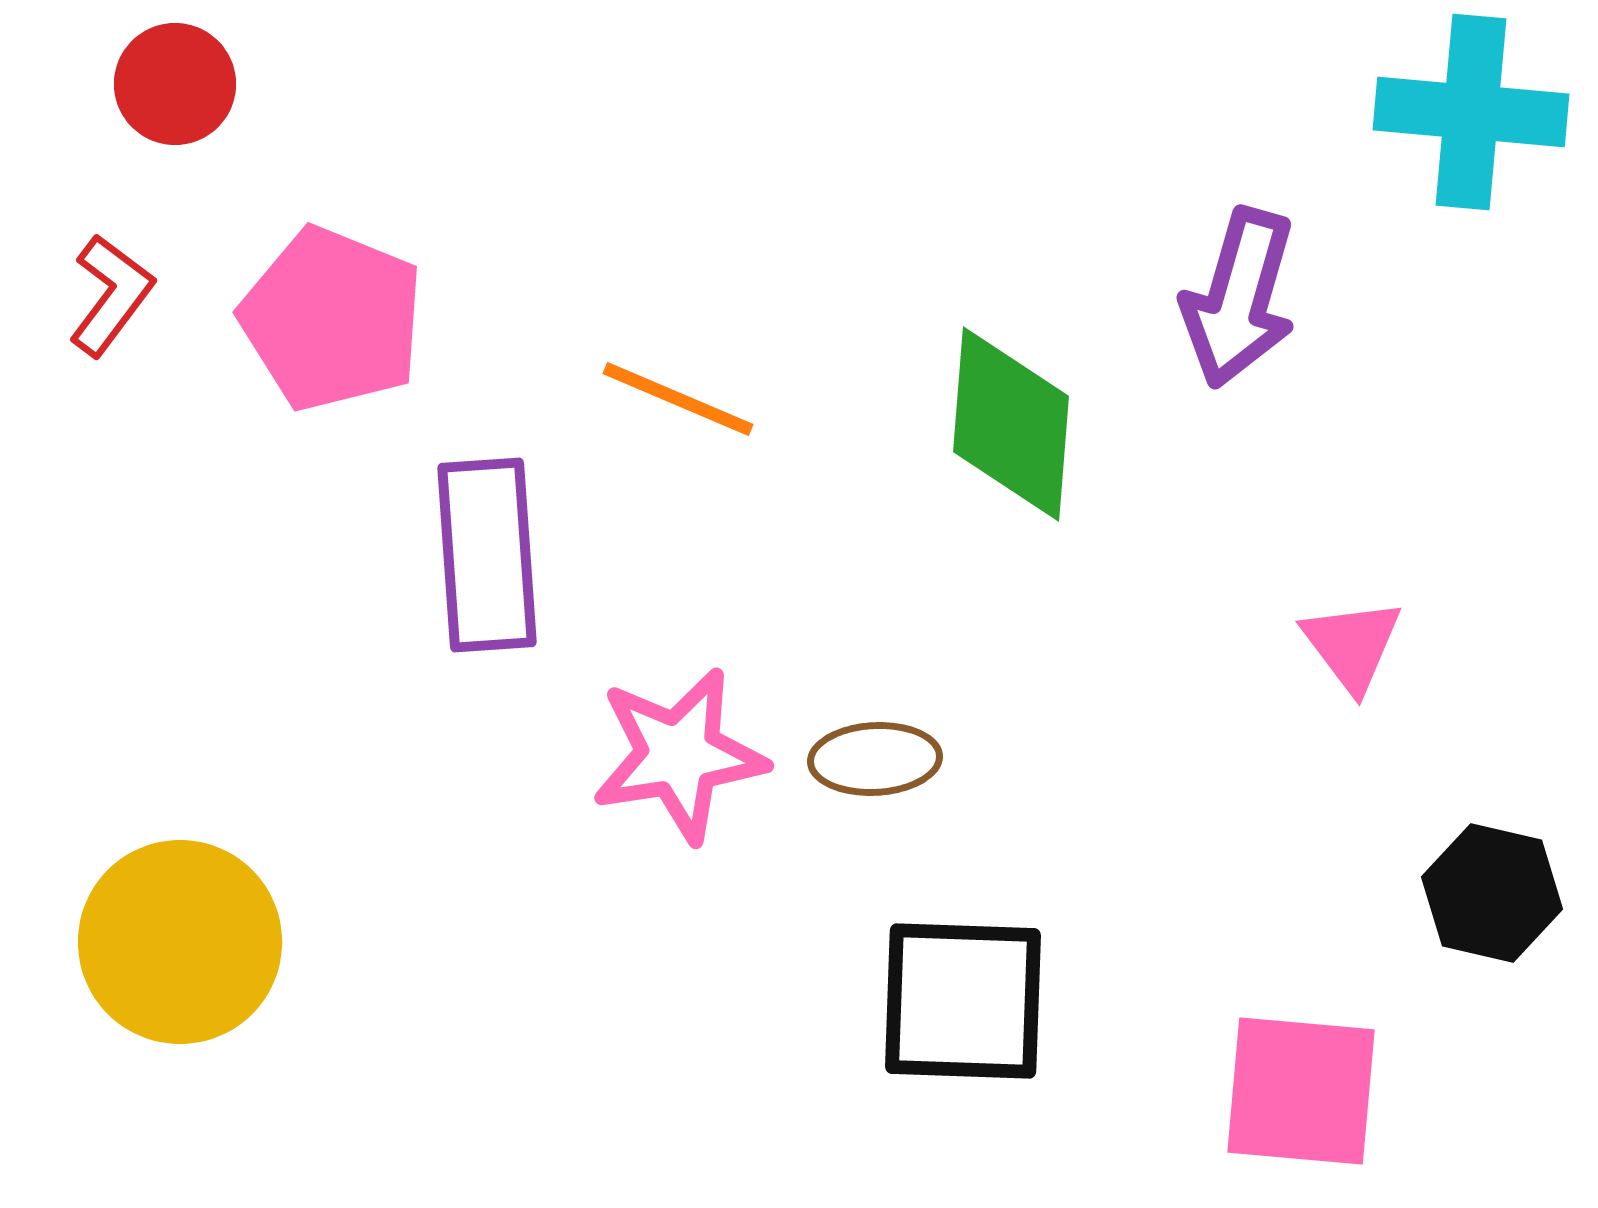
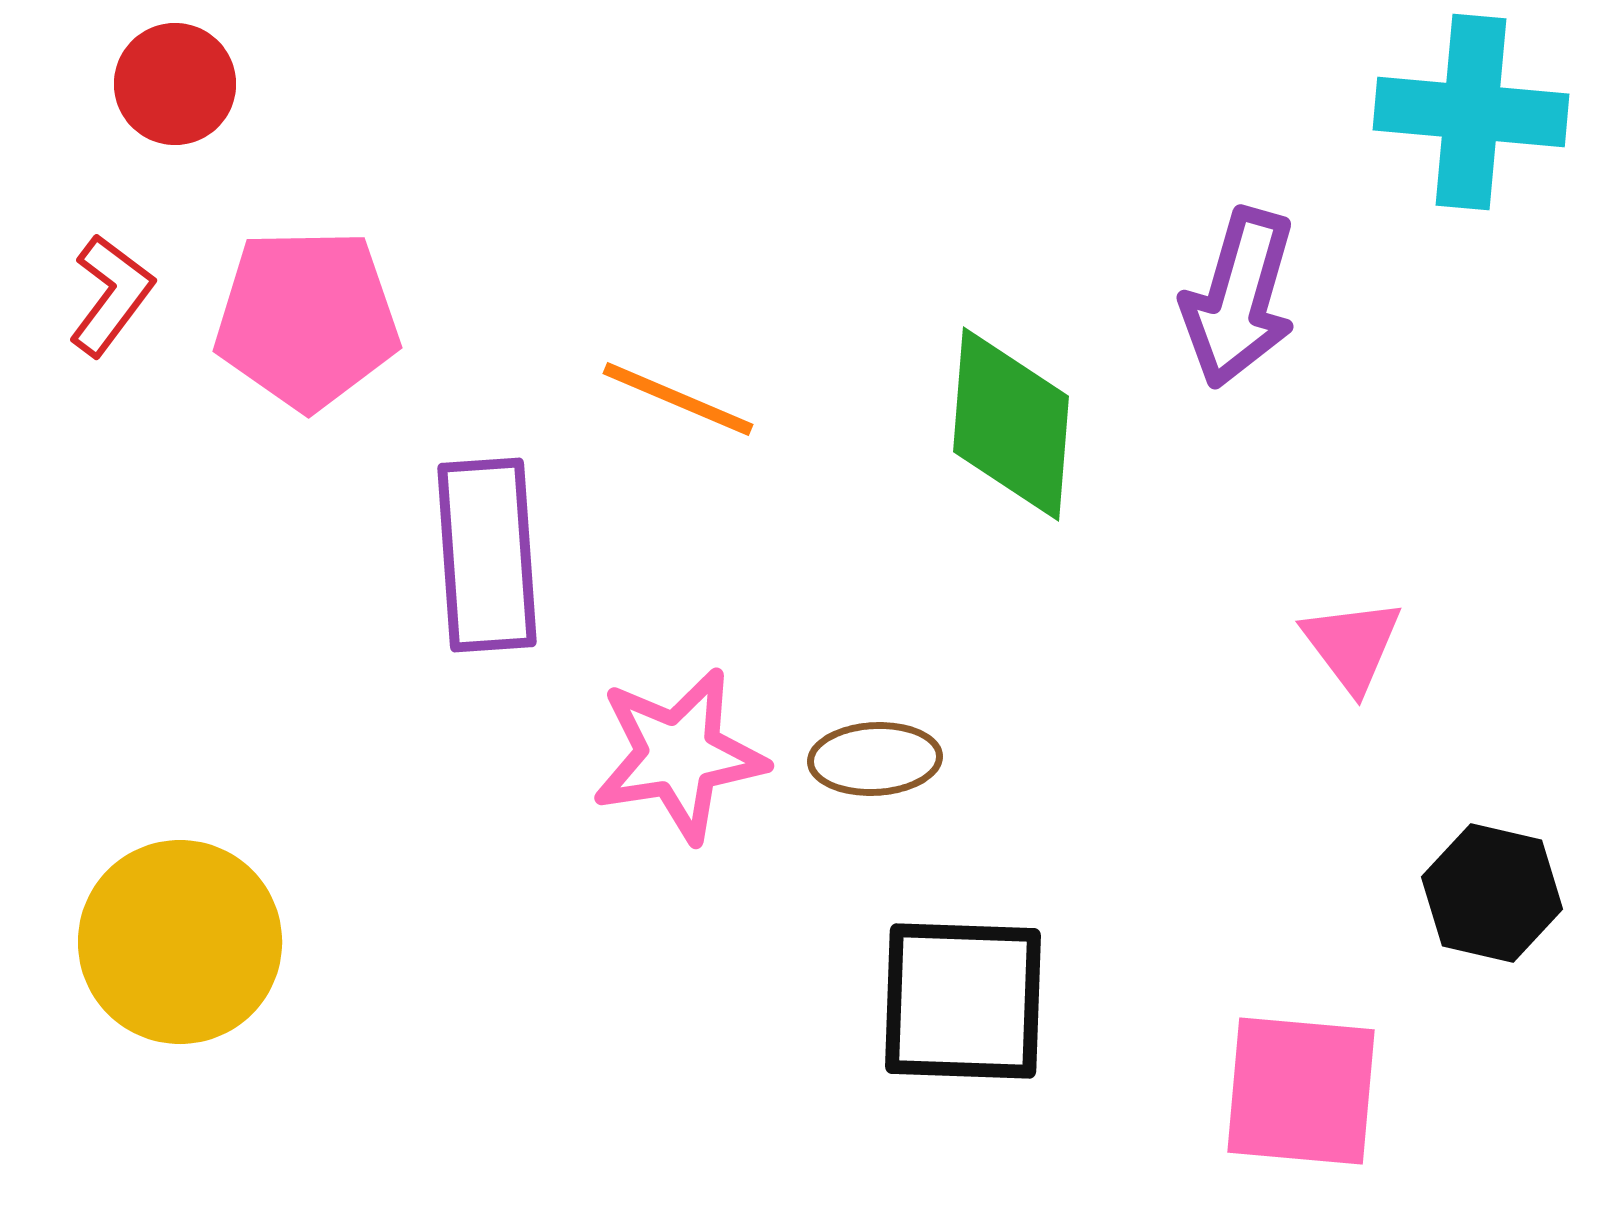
pink pentagon: moved 25 px left; rotated 23 degrees counterclockwise
